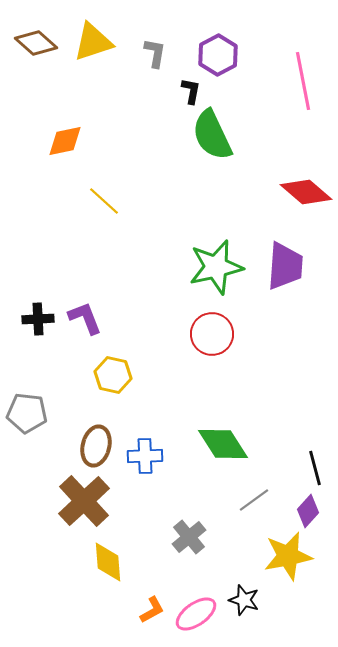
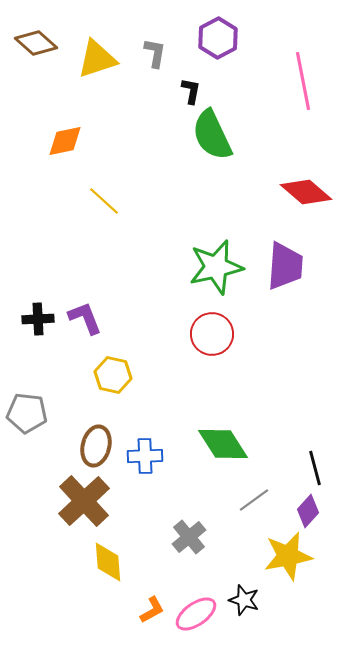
yellow triangle: moved 4 px right, 17 px down
purple hexagon: moved 17 px up
